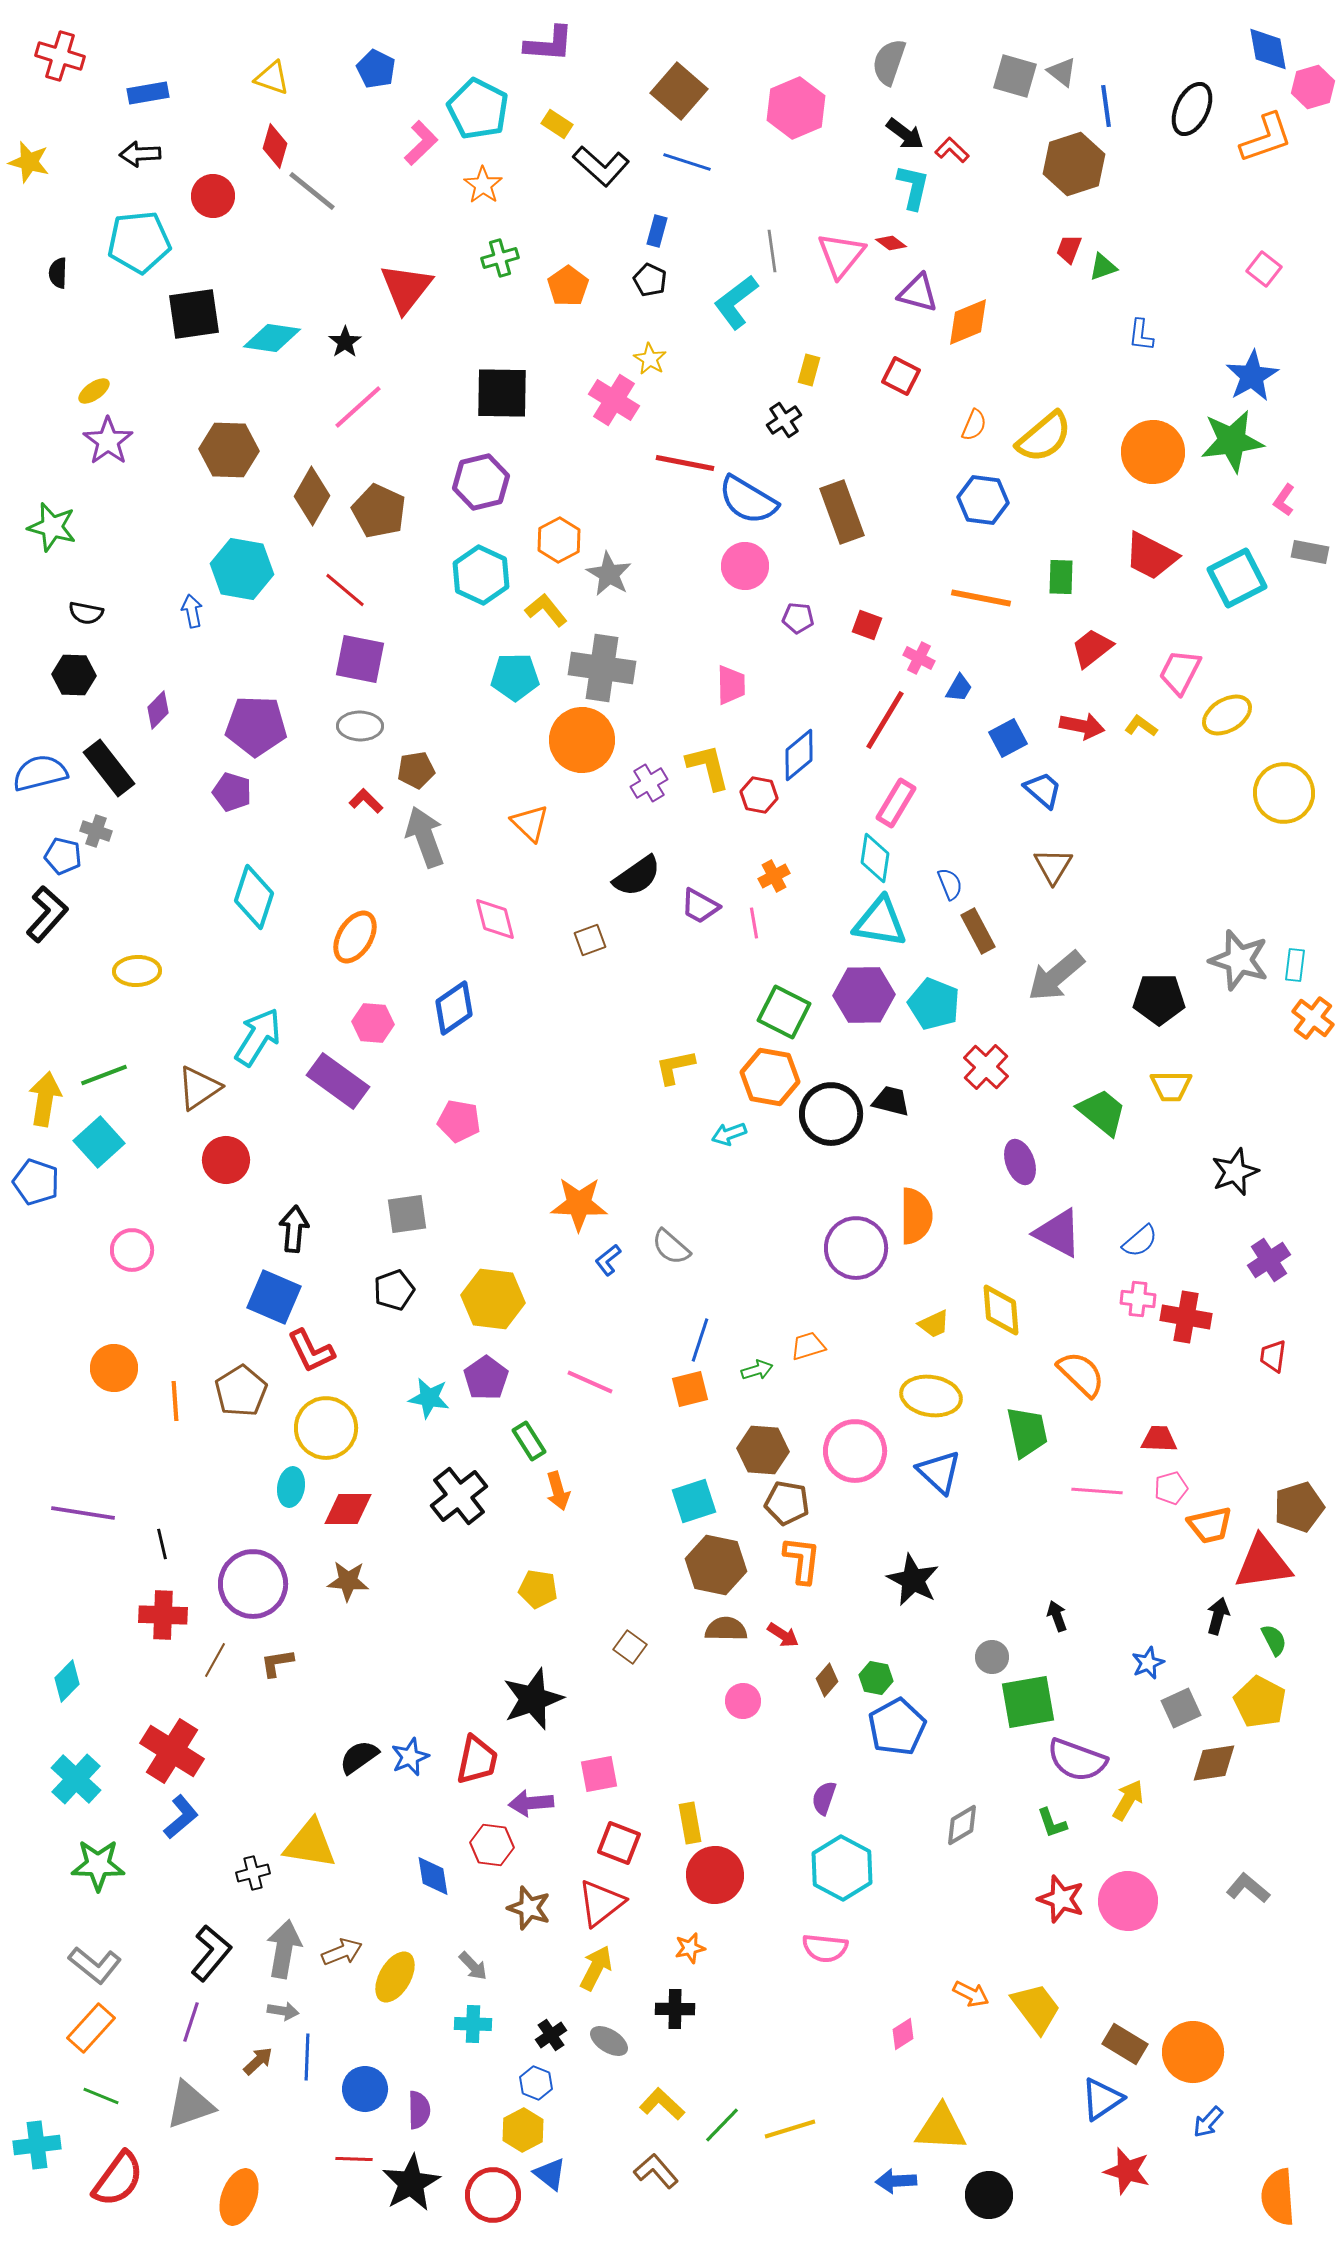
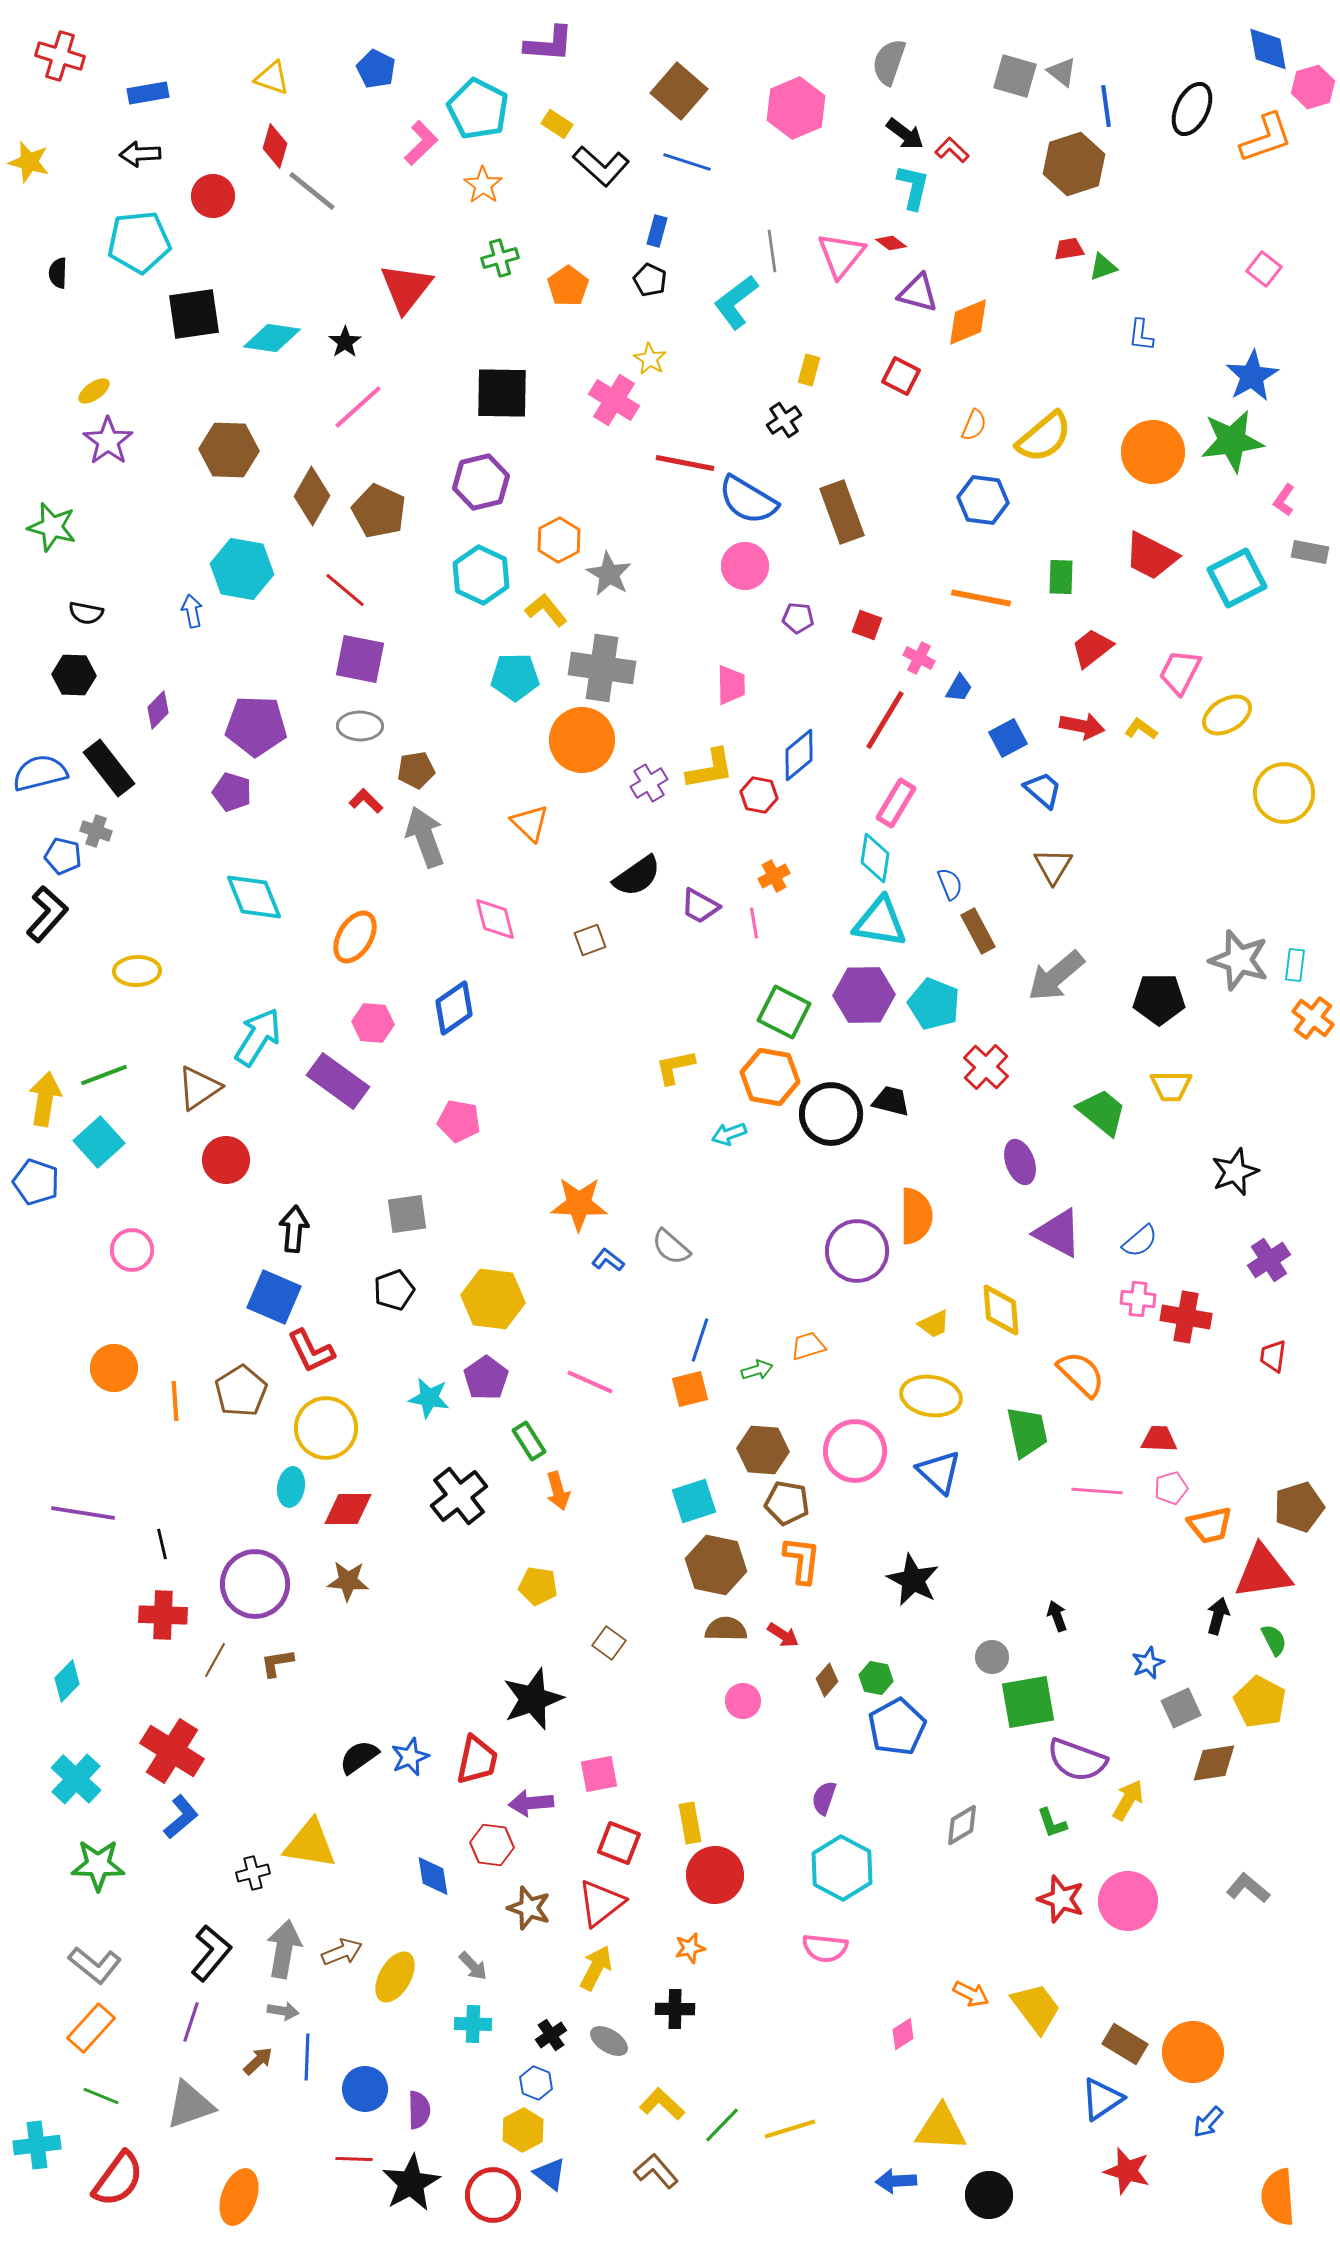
red trapezoid at (1069, 249): rotated 60 degrees clockwise
yellow L-shape at (1141, 726): moved 3 px down
yellow L-shape at (708, 767): moved 2 px right, 2 px down; rotated 94 degrees clockwise
cyan diamond at (254, 897): rotated 40 degrees counterclockwise
purple circle at (856, 1248): moved 1 px right, 3 px down
blue L-shape at (608, 1260): rotated 76 degrees clockwise
red triangle at (1263, 1563): moved 9 px down
purple circle at (253, 1584): moved 2 px right
yellow pentagon at (538, 1589): moved 3 px up
brown square at (630, 1647): moved 21 px left, 4 px up
